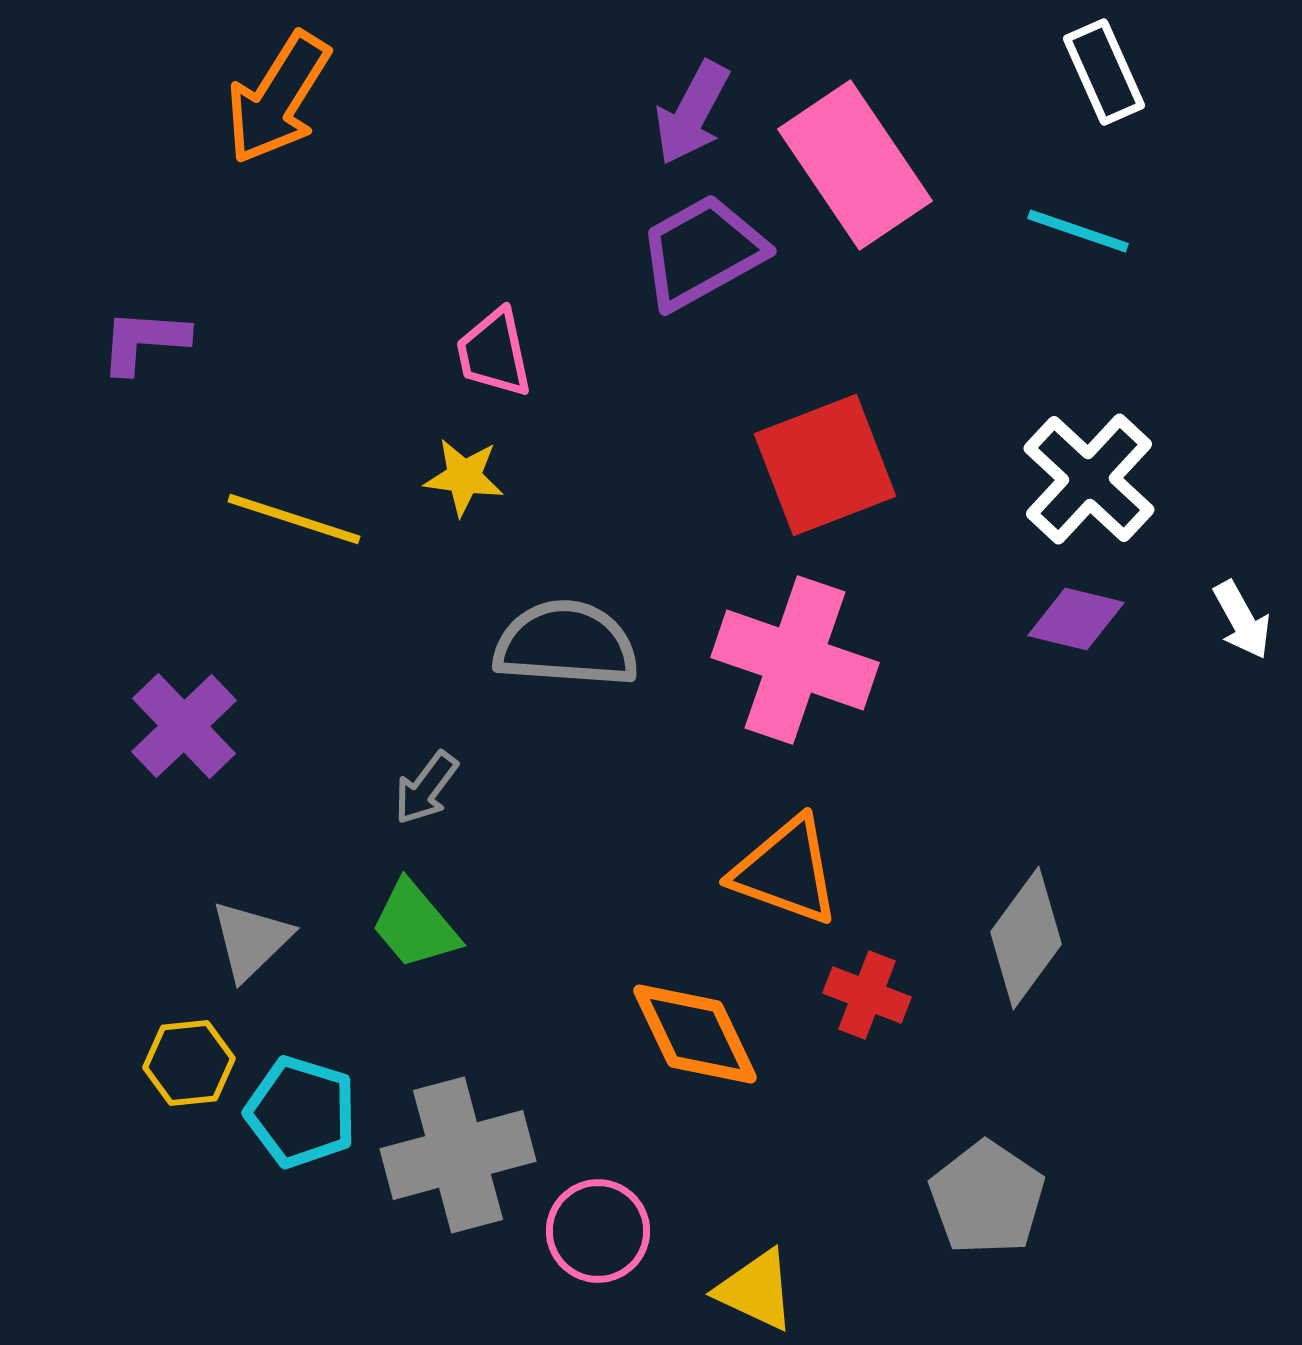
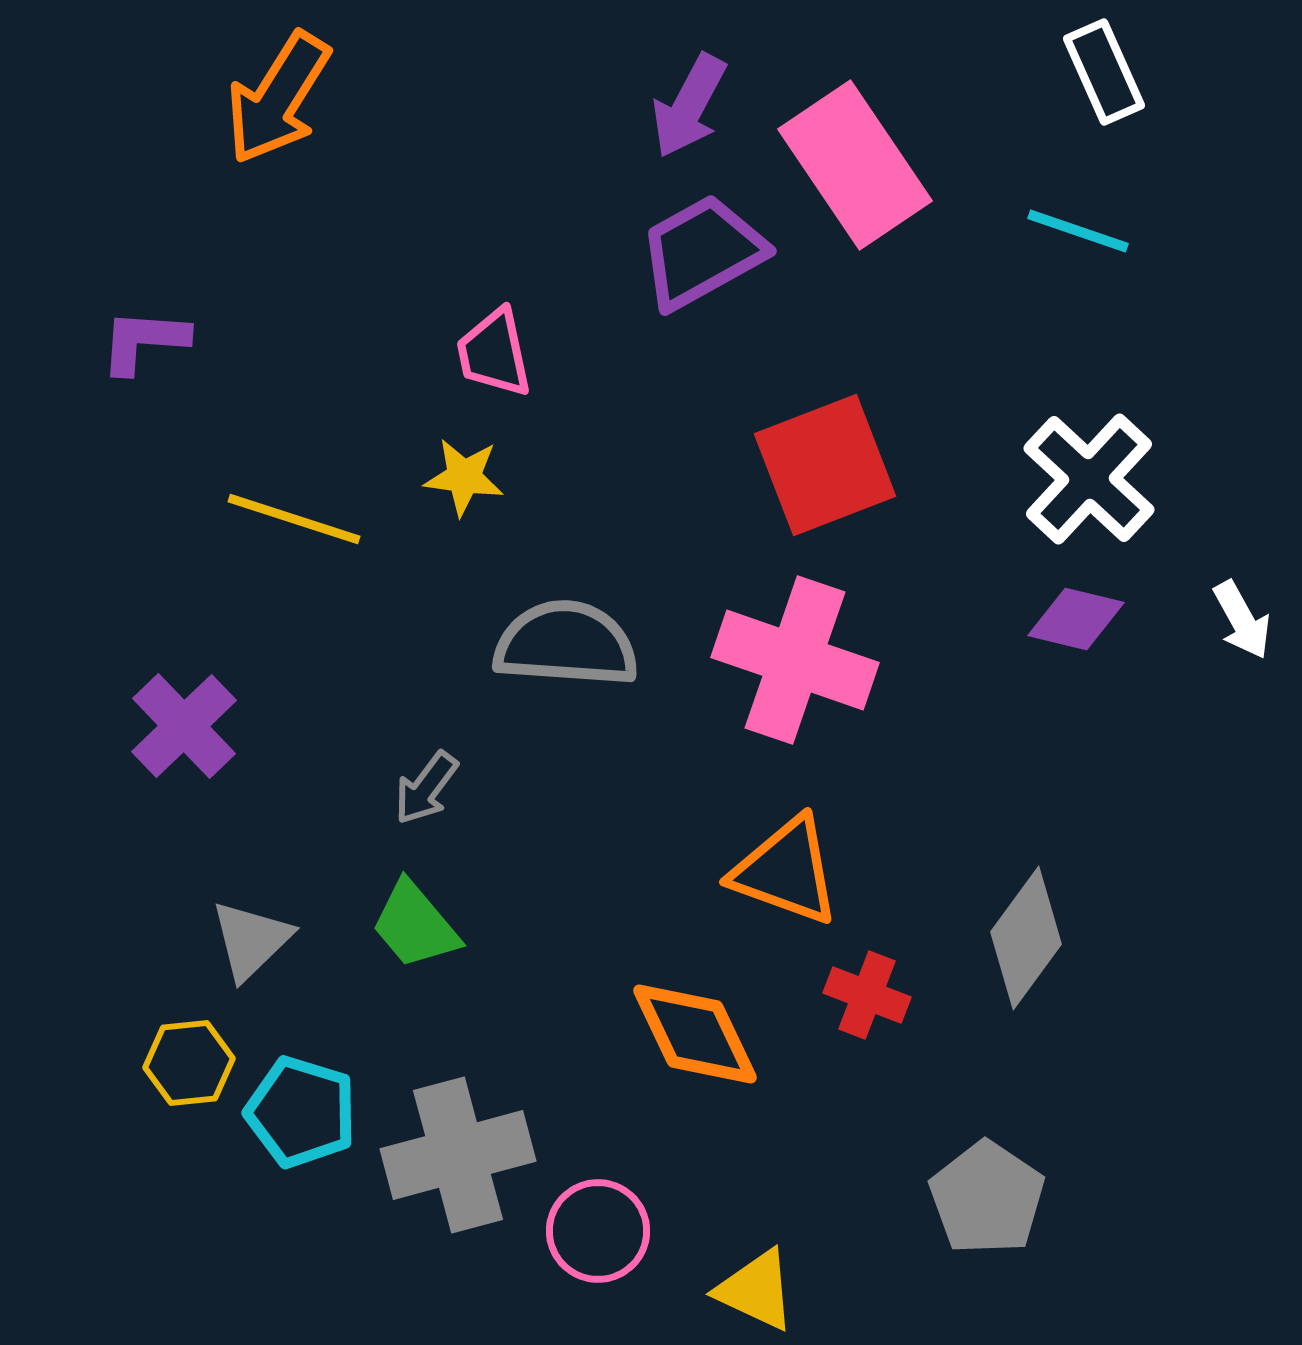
purple arrow: moved 3 px left, 7 px up
